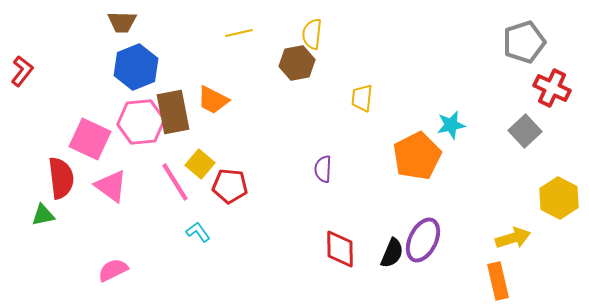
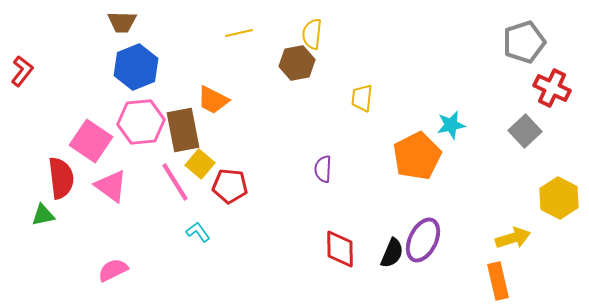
brown rectangle: moved 10 px right, 18 px down
pink square: moved 1 px right, 2 px down; rotated 9 degrees clockwise
